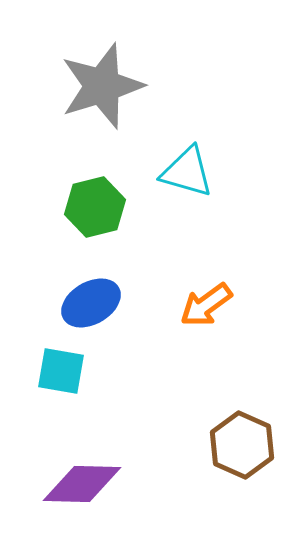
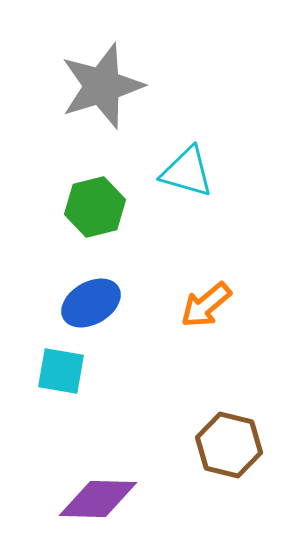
orange arrow: rotated 4 degrees counterclockwise
brown hexagon: moved 13 px left; rotated 10 degrees counterclockwise
purple diamond: moved 16 px right, 15 px down
